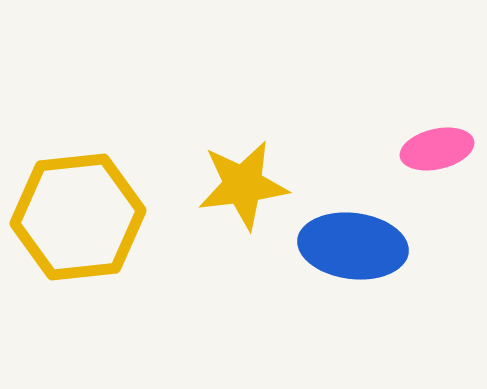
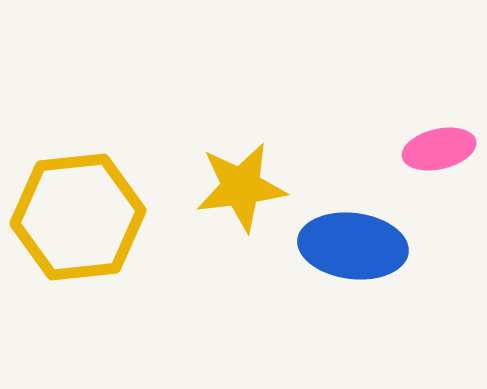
pink ellipse: moved 2 px right
yellow star: moved 2 px left, 2 px down
